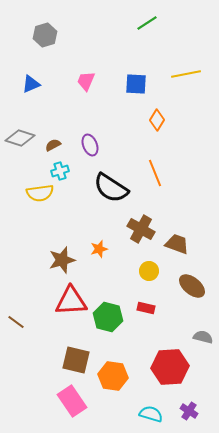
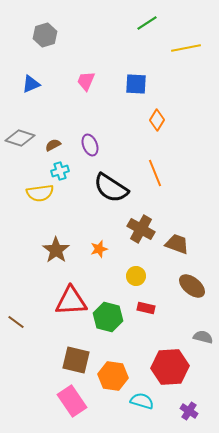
yellow line: moved 26 px up
brown star: moved 6 px left, 10 px up; rotated 20 degrees counterclockwise
yellow circle: moved 13 px left, 5 px down
cyan semicircle: moved 9 px left, 13 px up
